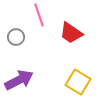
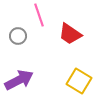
red trapezoid: moved 1 px left, 1 px down
gray circle: moved 2 px right, 1 px up
yellow square: moved 1 px right, 1 px up
